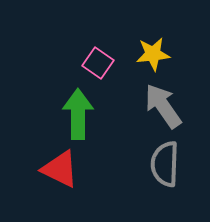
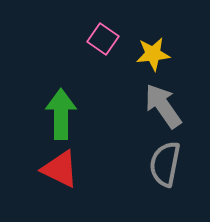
pink square: moved 5 px right, 24 px up
green arrow: moved 17 px left
gray semicircle: rotated 9 degrees clockwise
